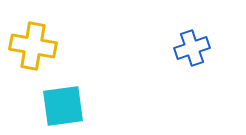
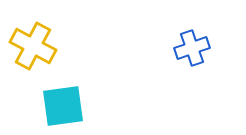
yellow cross: rotated 18 degrees clockwise
